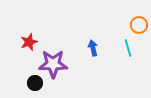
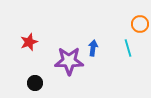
orange circle: moved 1 px right, 1 px up
blue arrow: rotated 21 degrees clockwise
purple star: moved 16 px right, 3 px up
